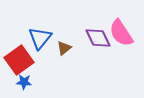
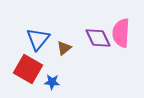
pink semicircle: rotated 36 degrees clockwise
blue triangle: moved 2 px left, 1 px down
red square: moved 9 px right, 9 px down; rotated 24 degrees counterclockwise
blue star: moved 28 px right
